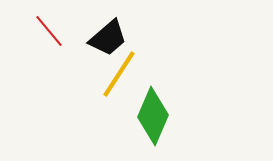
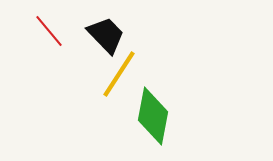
black trapezoid: moved 2 px left, 3 px up; rotated 93 degrees counterclockwise
green diamond: rotated 12 degrees counterclockwise
